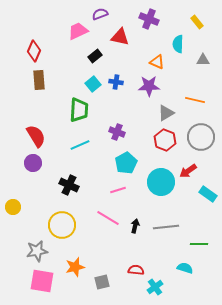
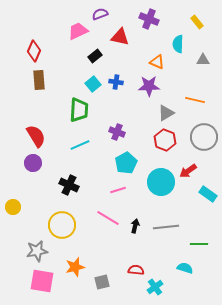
gray circle at (201, 137): moved 3 px right
